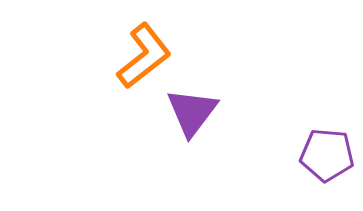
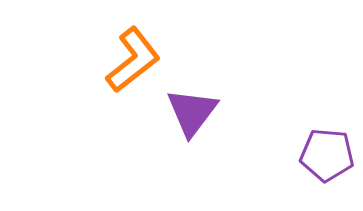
orange L-shape: moved 11 px left, 4 px down
